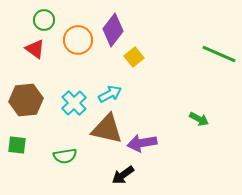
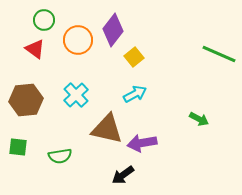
cyan arrow: moved 25 px right
cyan cross: moved 2 px right, 8 px up
green square: moved 1 px right, 2 px down
green semicircle: moved 5 px left
